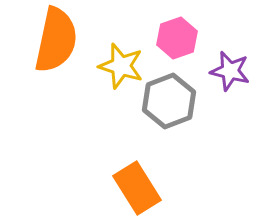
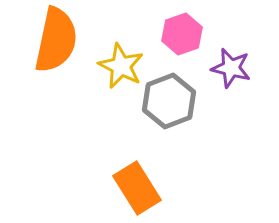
pink hexagon: moved 5 px right, 4 px up
yellow star: rotated 9 degrees clockwise
purple star: moved 1 px right, 3 px up
